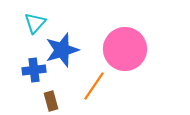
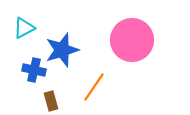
cyan triangle: moved 11 px left, 5 px down; rotated 20 degrees clockwise
pink circle: moved 7 px right, 9 px up
blue cross: rotated 20 degrees clockwise
orange line: moved 1 px down
